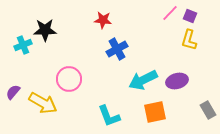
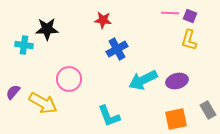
pink line: rotated 48 degrees clockwise
black star: moved 2 px right, 1 px up
cyan cross: moved 1 px right; rotated 30 degrees clockwise
orange square: moved 21 px right, 7 px down
